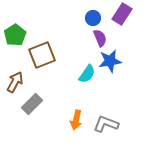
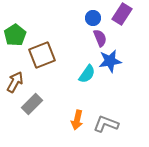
orange arrow: moved 1 px right
